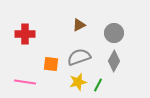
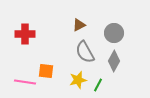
gray semicircle: moved 6 px right, 5 px up; rotated 100 degrees counterclockwise
orange square: moved 5 px left, 7 px down
yellow star: moved 2 px up
